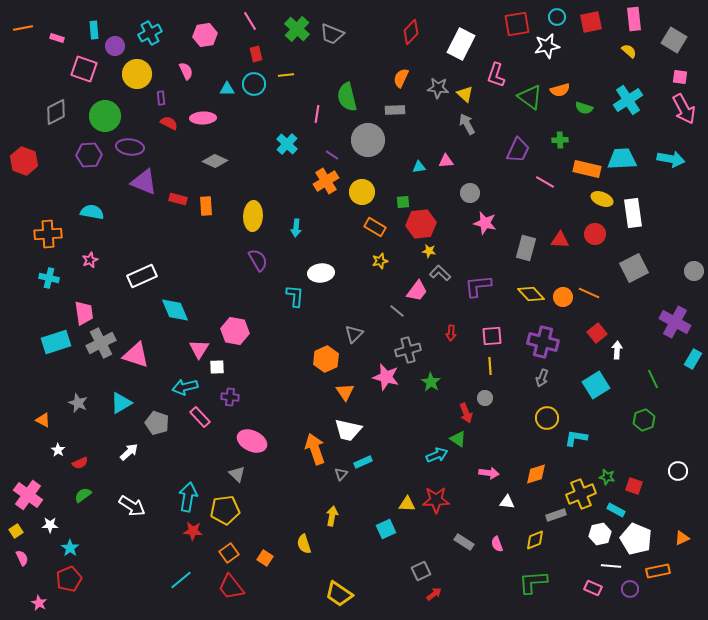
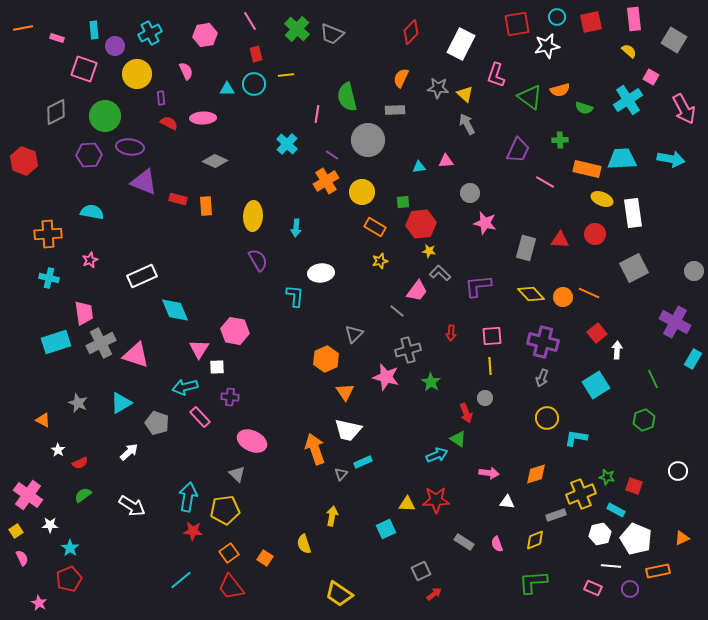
pink square at (680, 77): moved 29 px left; rotated 21 degrees clockwise
